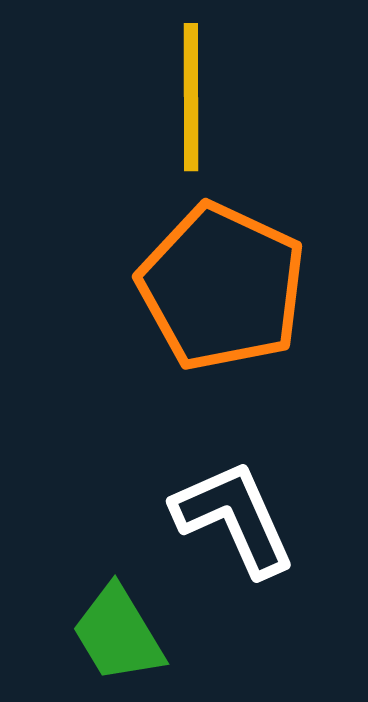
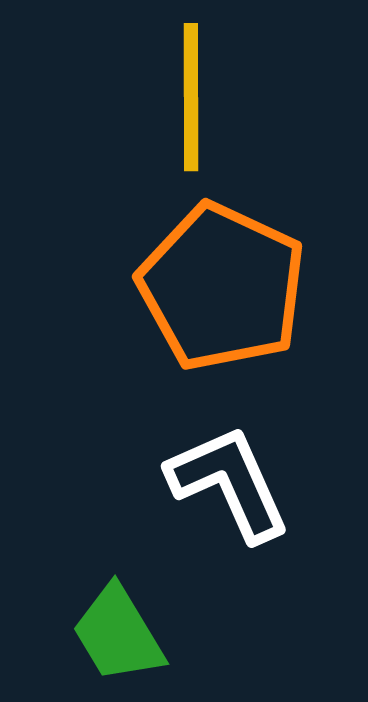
white L-shape: moved 5 px left, 35 px up
